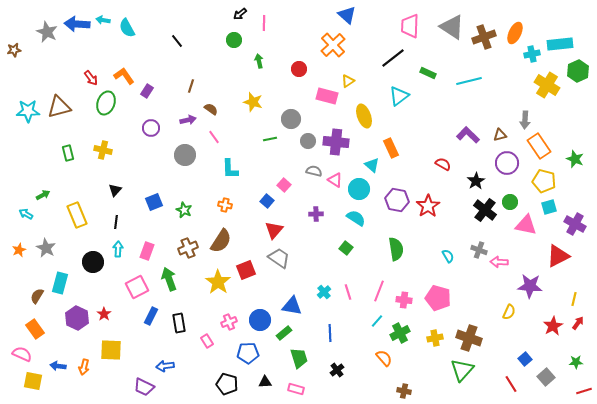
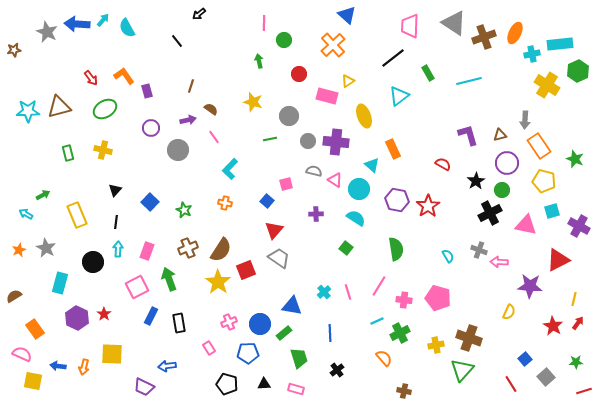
black arrow at (240, 14): moved 41 px left
cyan arrow at (103, 20): rotated 120 degrees clockwise
gray triangle at (452, 27): moved 2 px right, 4 px up
green circle at (234, 40): moved 50 px right
red circle at (299, 69): moved 5 px down
green rectangle at (428, 73): rotated 35 degrees clockwise
purple rectangle at (147, 91): rotated 48 degrees counterclockwise
green ellipse at (106, 103): moved 1 px left, 6 px down; rotated 40 degrees clockwise
gray circle at (291, 119): moved 2 px left, 3 px up
purple L-shape at (468, 135): rotated 30 degrees clockwise
orange rectangle at (391, 148): moved 2 px right, 1 px down
gray circle at (185, 155): moved 7 px left, 5 px up
cyan L-shape at (230, 169): rotated 45 degrees clockwise
pink square at (284, 185): moved 2 px right, 1 px up; rotated 32 degrees clockwise
blue square at (154, 202): moved 4 px left; rotated 24 degrees counterclockwise
green circle at (510, 202): moved 8 px left, 12 px up
orange cross at (225, 205): moved 2 px up
cyan square at (549, 207): moved 3 px right, 4 px down
black cross at (485, 210): moved 5 px right, 3 px down; rotated 25 degrees clockwise
purple cross at (575, 224): moved 4 px right, 2 px down
brown semicircle at (221, 241): moved 9 px down
red triangle at (558, 256): moved 4 px down
pink line at (379, 291): moved 5 px up; rotated 10 degrees clockwise
brown semicircle at (37, 296): moved 23 px left; rotated 28 degrees clockwise
blue circle at (260, 320): moved 4 px down
cyan line at (377, 321): rotated 24 degrees clockwise
red star at (553, 326): rotated 12 degrees counterclockwise
yellow cross at (435, 338): moved 1 px right, 7 px down
pink rectangle at (207, 341): moved 2 px right, 7 px down
yellow square at (111, 350): moved 1 px right, 4 px down
blue arrow at (165, 366): moved 2 px right
black triangle at (265, 382): moved 1 px left, 2 px down
